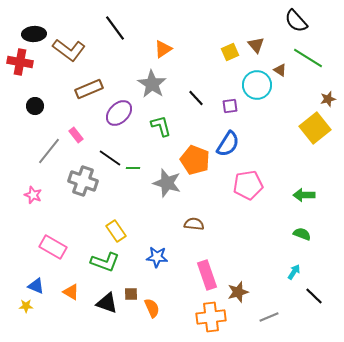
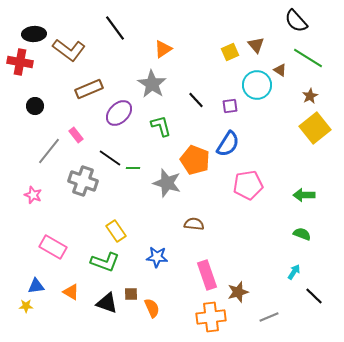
black line at (196, 98): moved 2 px down
brown star at (328, 99): moved 18 px left, 3 px up; rotated 14 degrees counterclockwise
blue triangle at (36, 286): rotated 30 degrees counterclockwise
